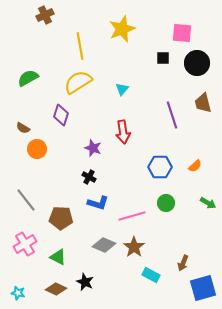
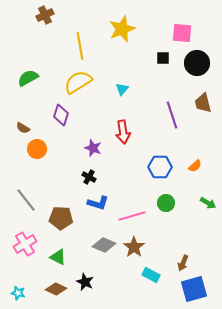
blue square: moved 9 px left, 1 px down
